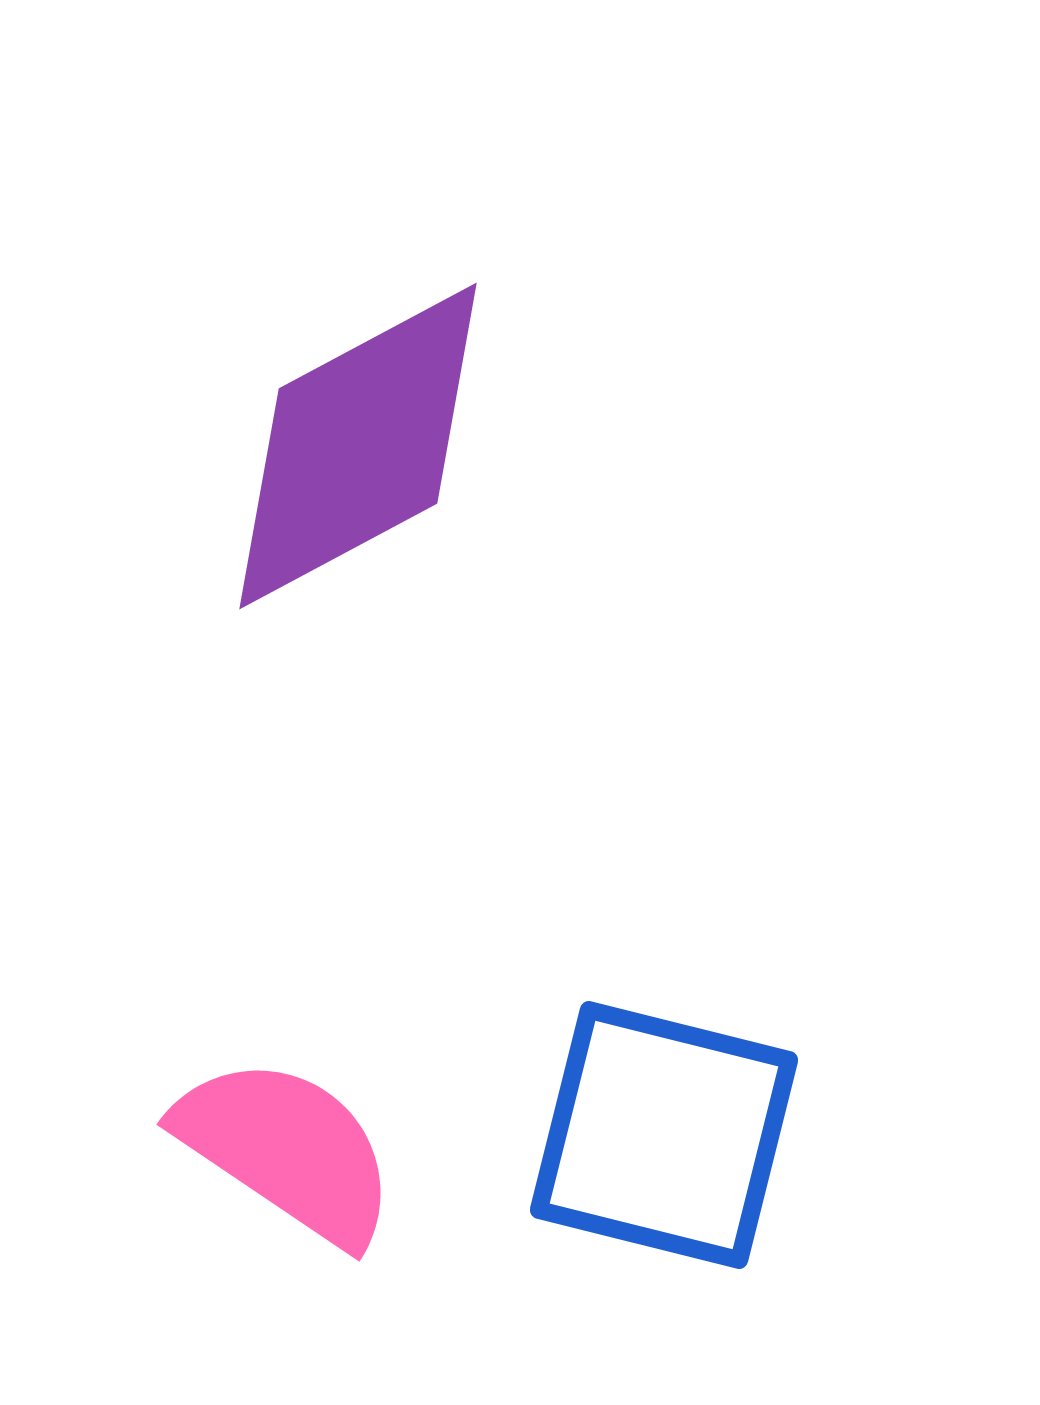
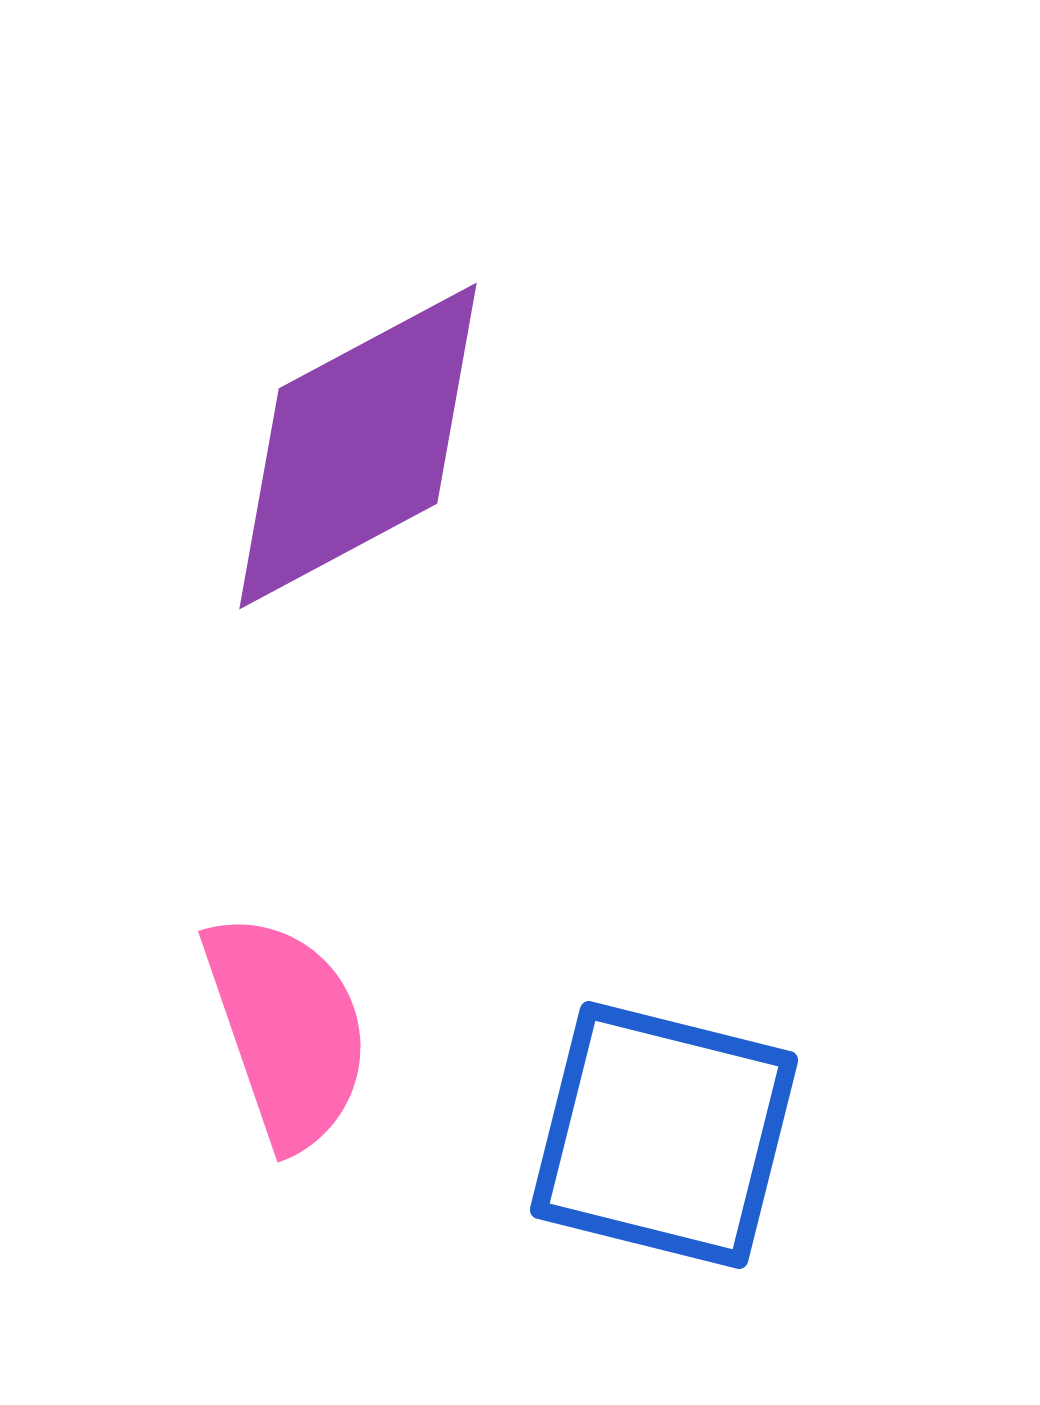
pink semicircle: moved 120 px up; rotated 37 degrees clockwise
